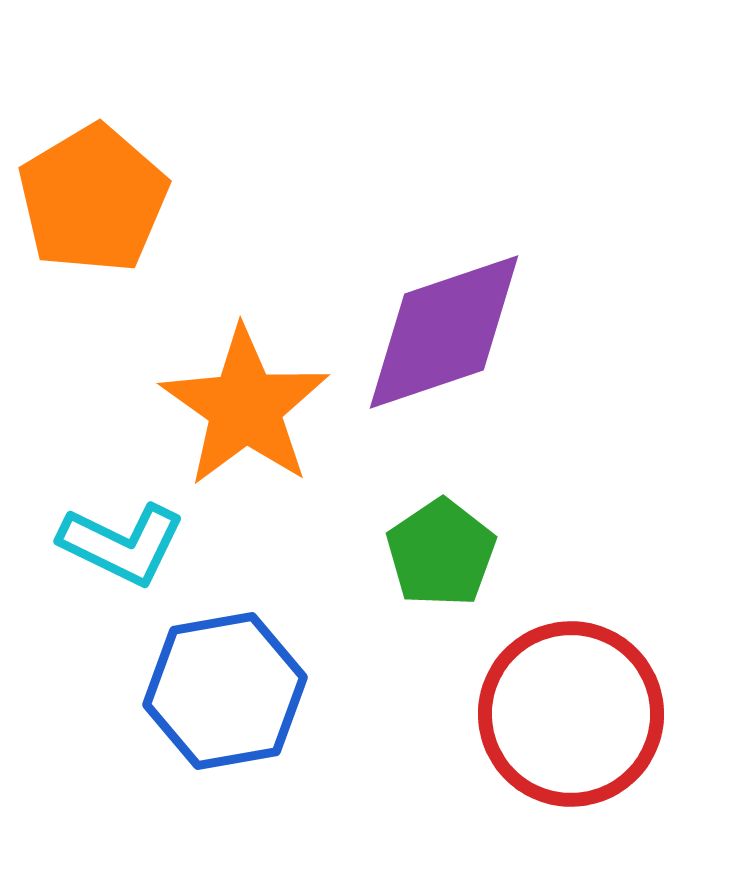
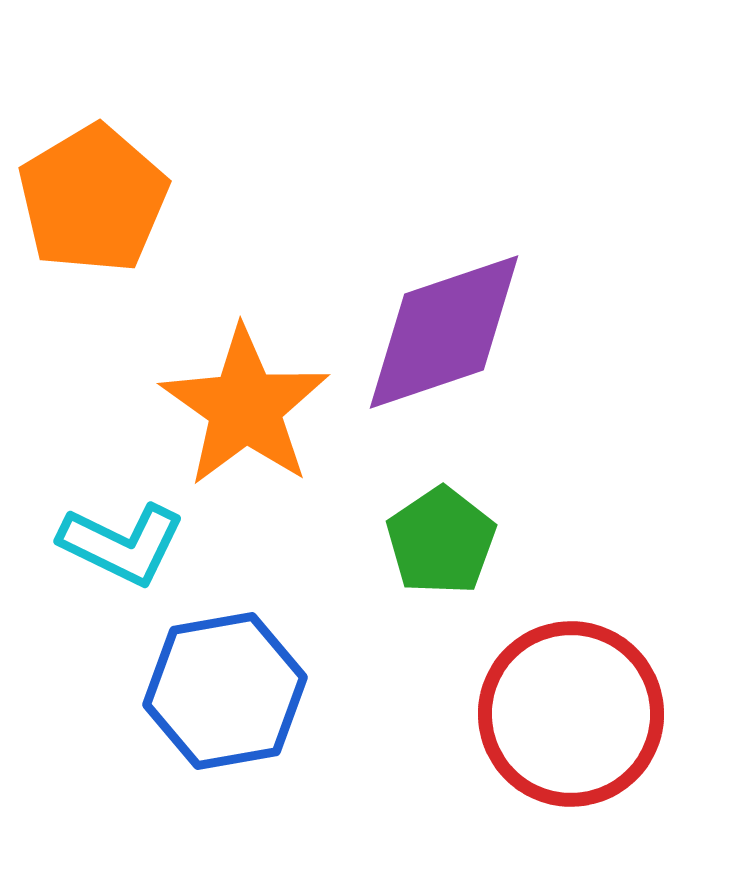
green pentagon: moved 12 px up
